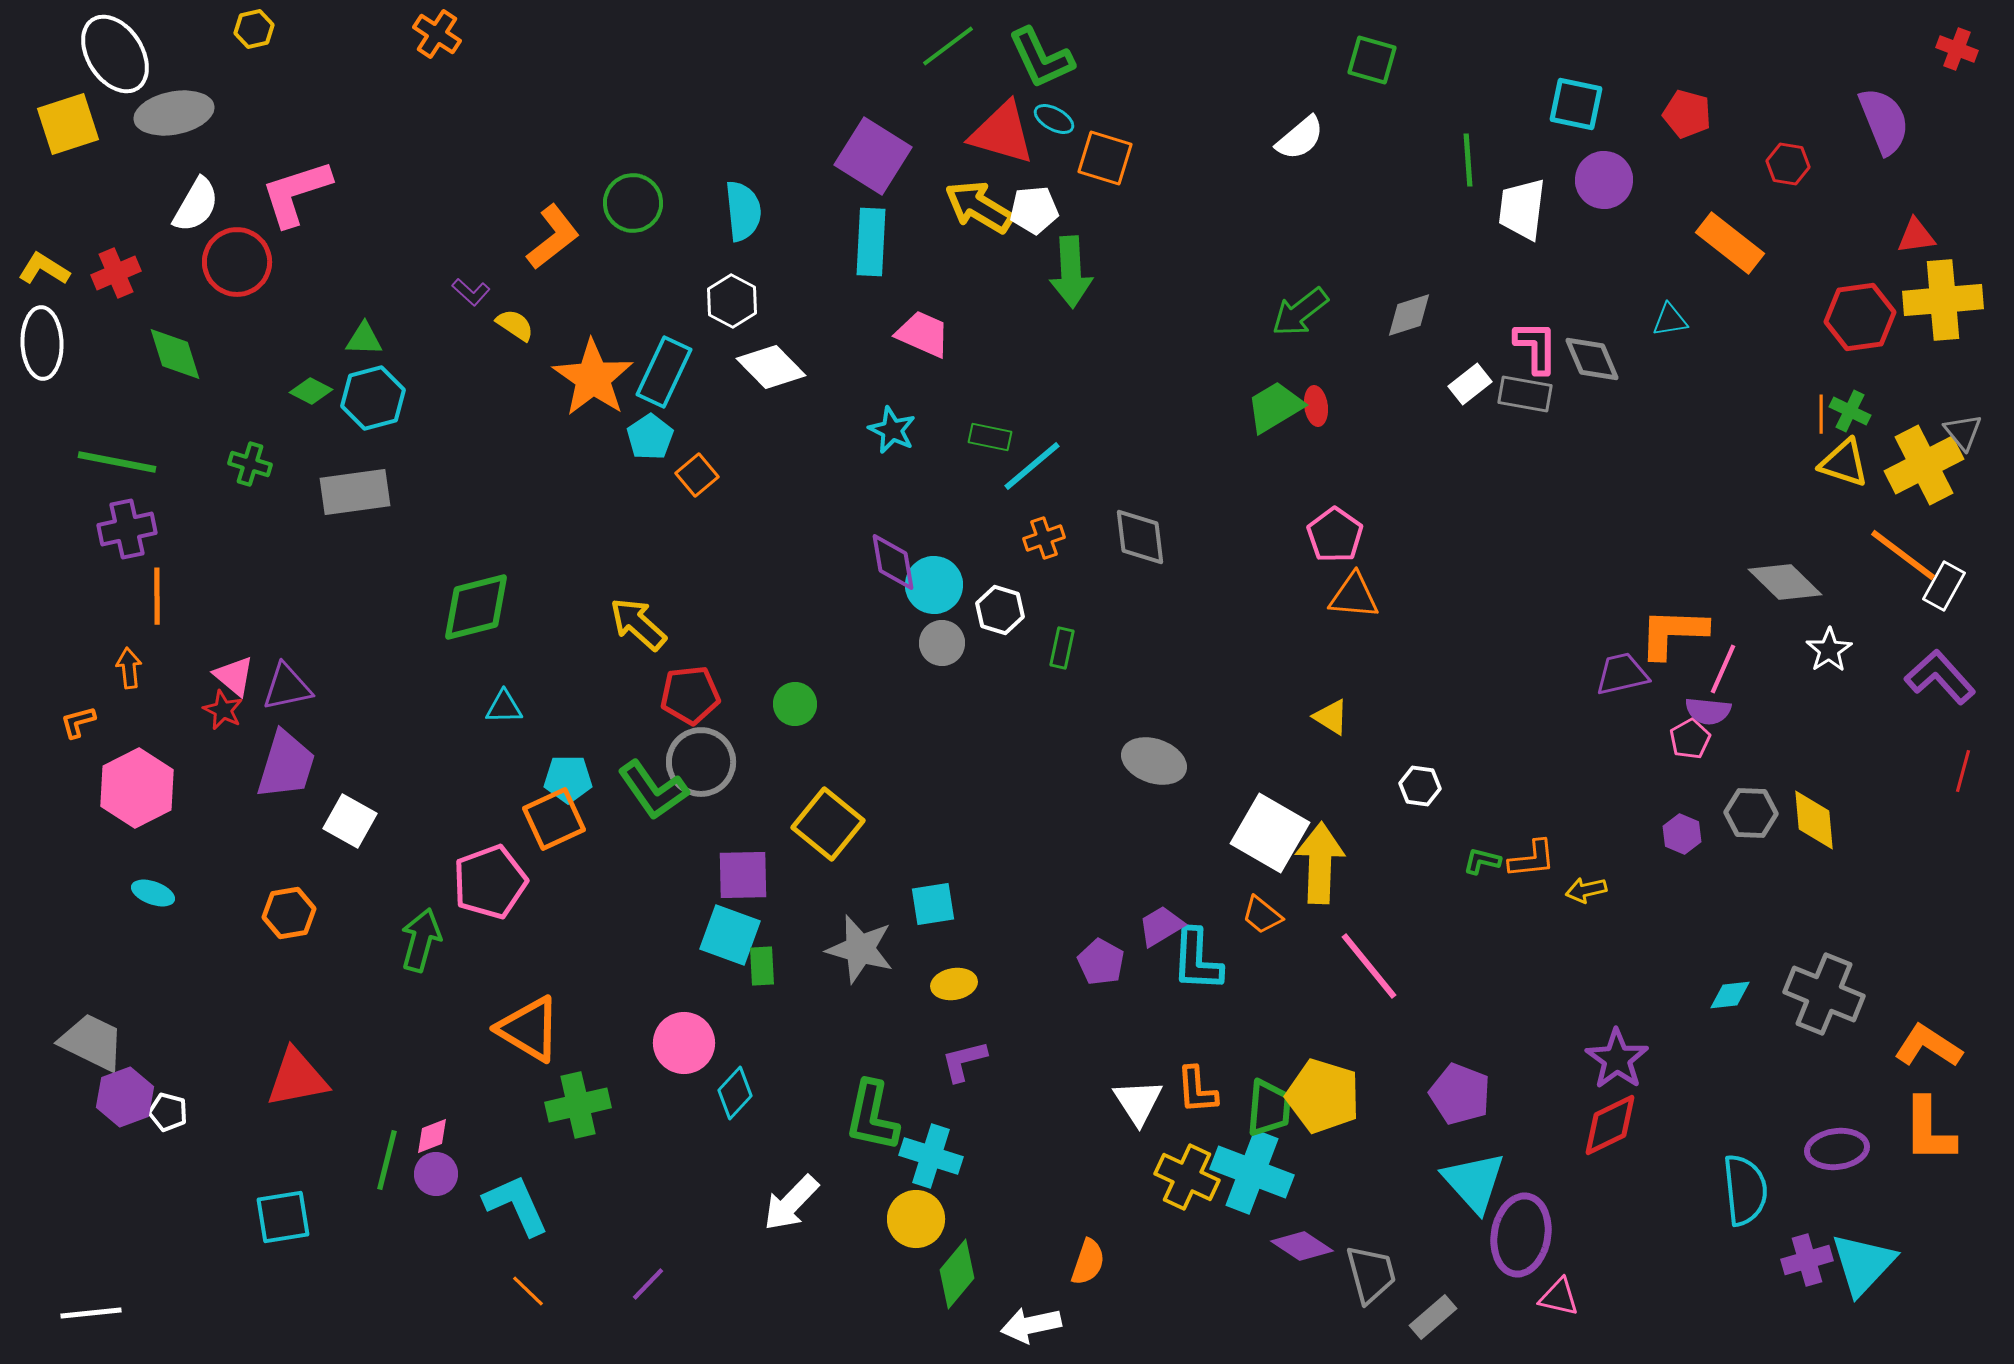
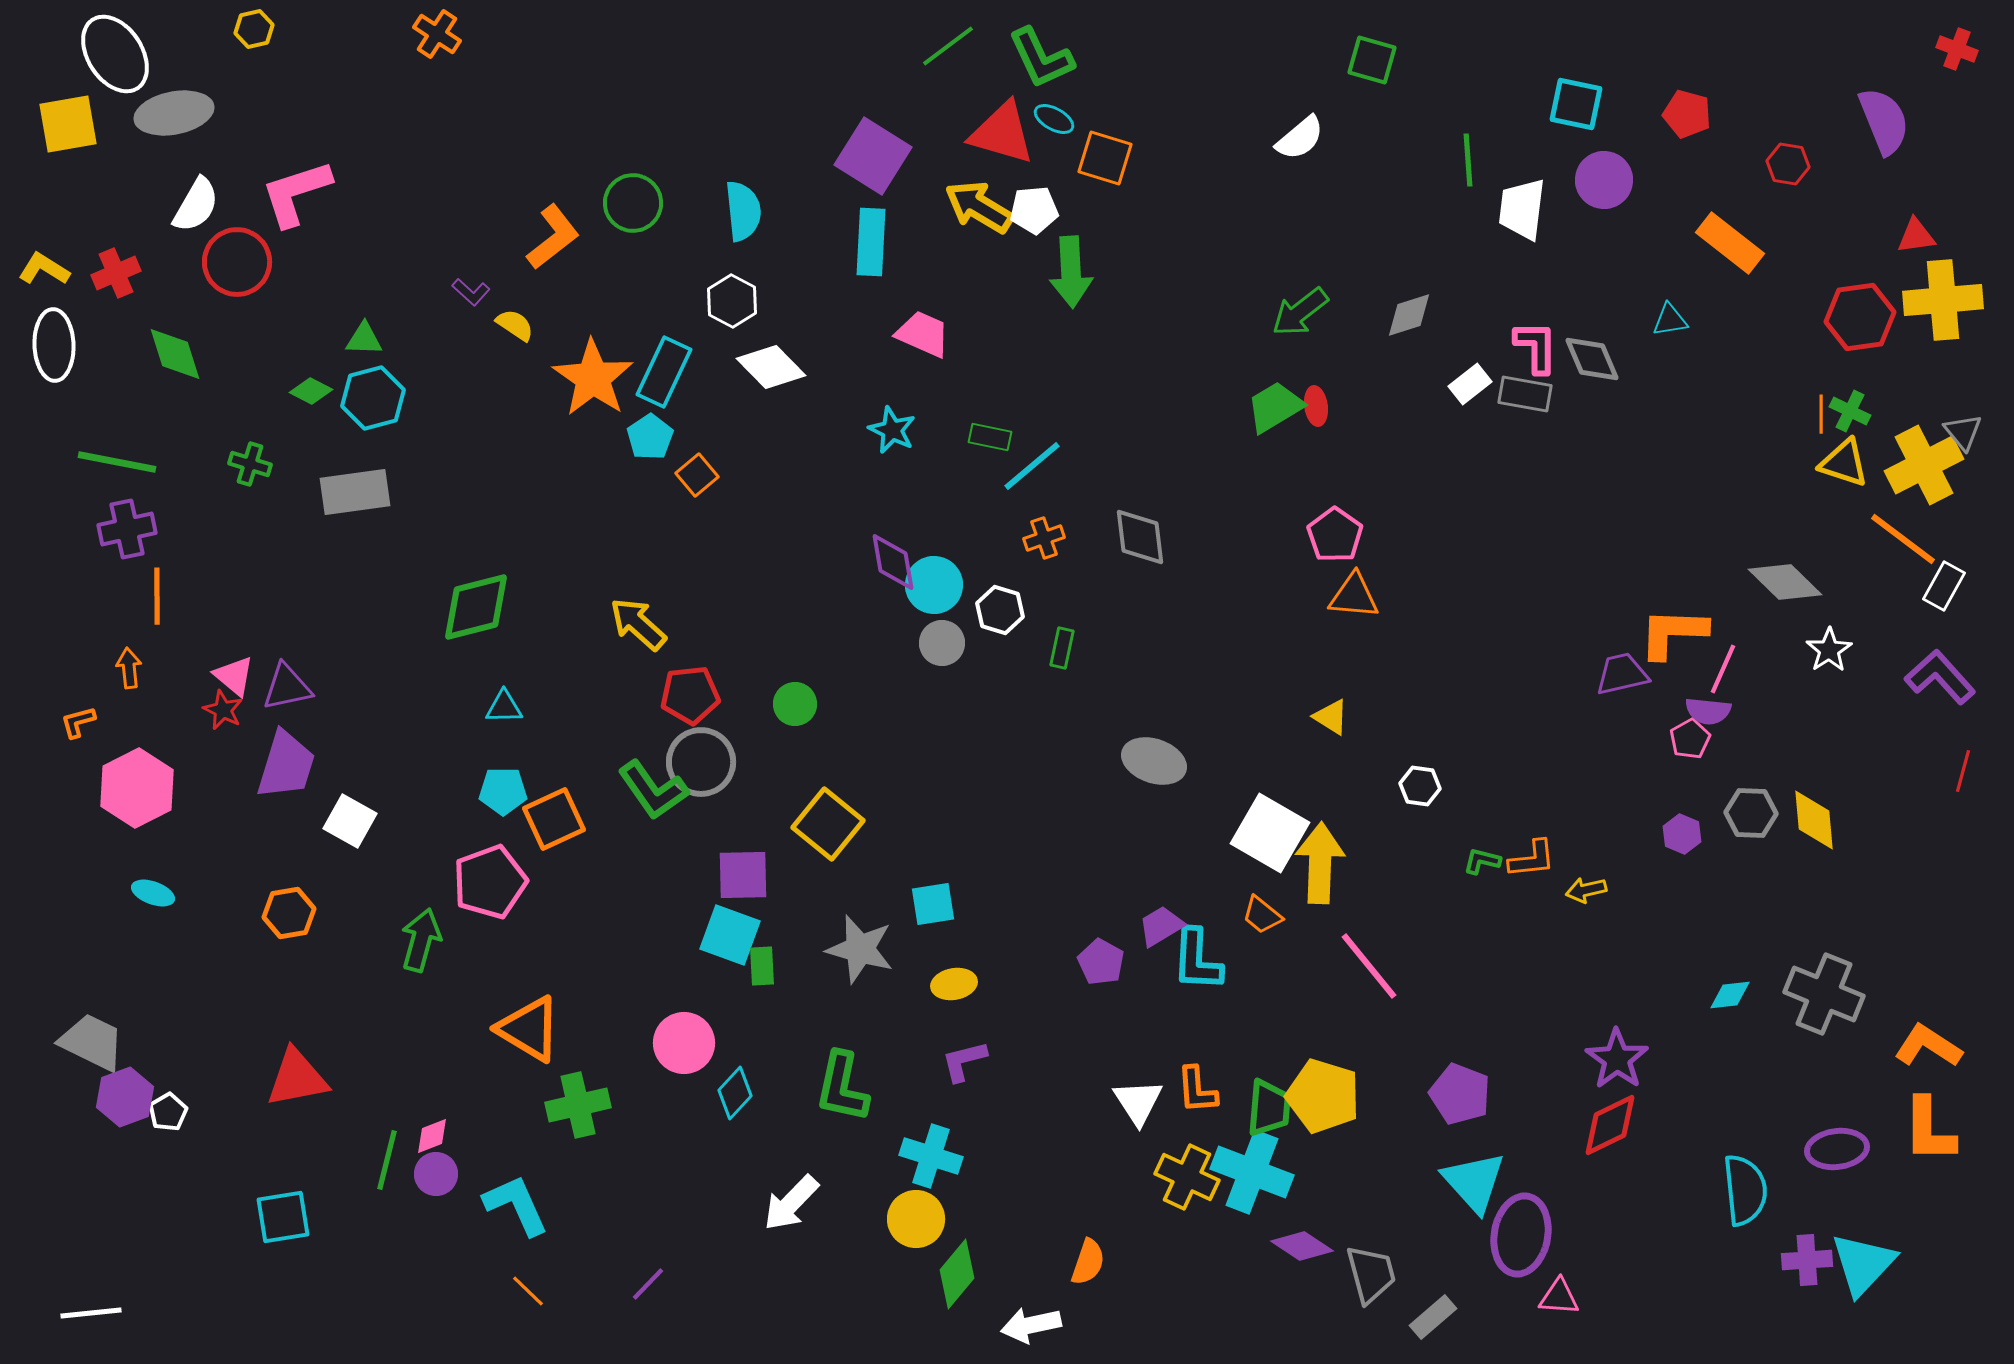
yellow square at (68, 124): rotated 8 degrees clockwise
white ellipse at (42, 343): moved 12 px right, 2 px down
orange line at (1903, 555): moved 16 px up
cyan pentagon at (568, 779): moved 65 px left, 12 px down
white pentagon at (168, 1112): rotated 27 degrees clockwise
green L-shape at (872, 1116): moved 30 px left, 29 px up
purple cross at (1807, 1260): rotated 12 degrees clockwise
pink triangle at (1559, 1297): rotated 9 degrees counterclockwise
